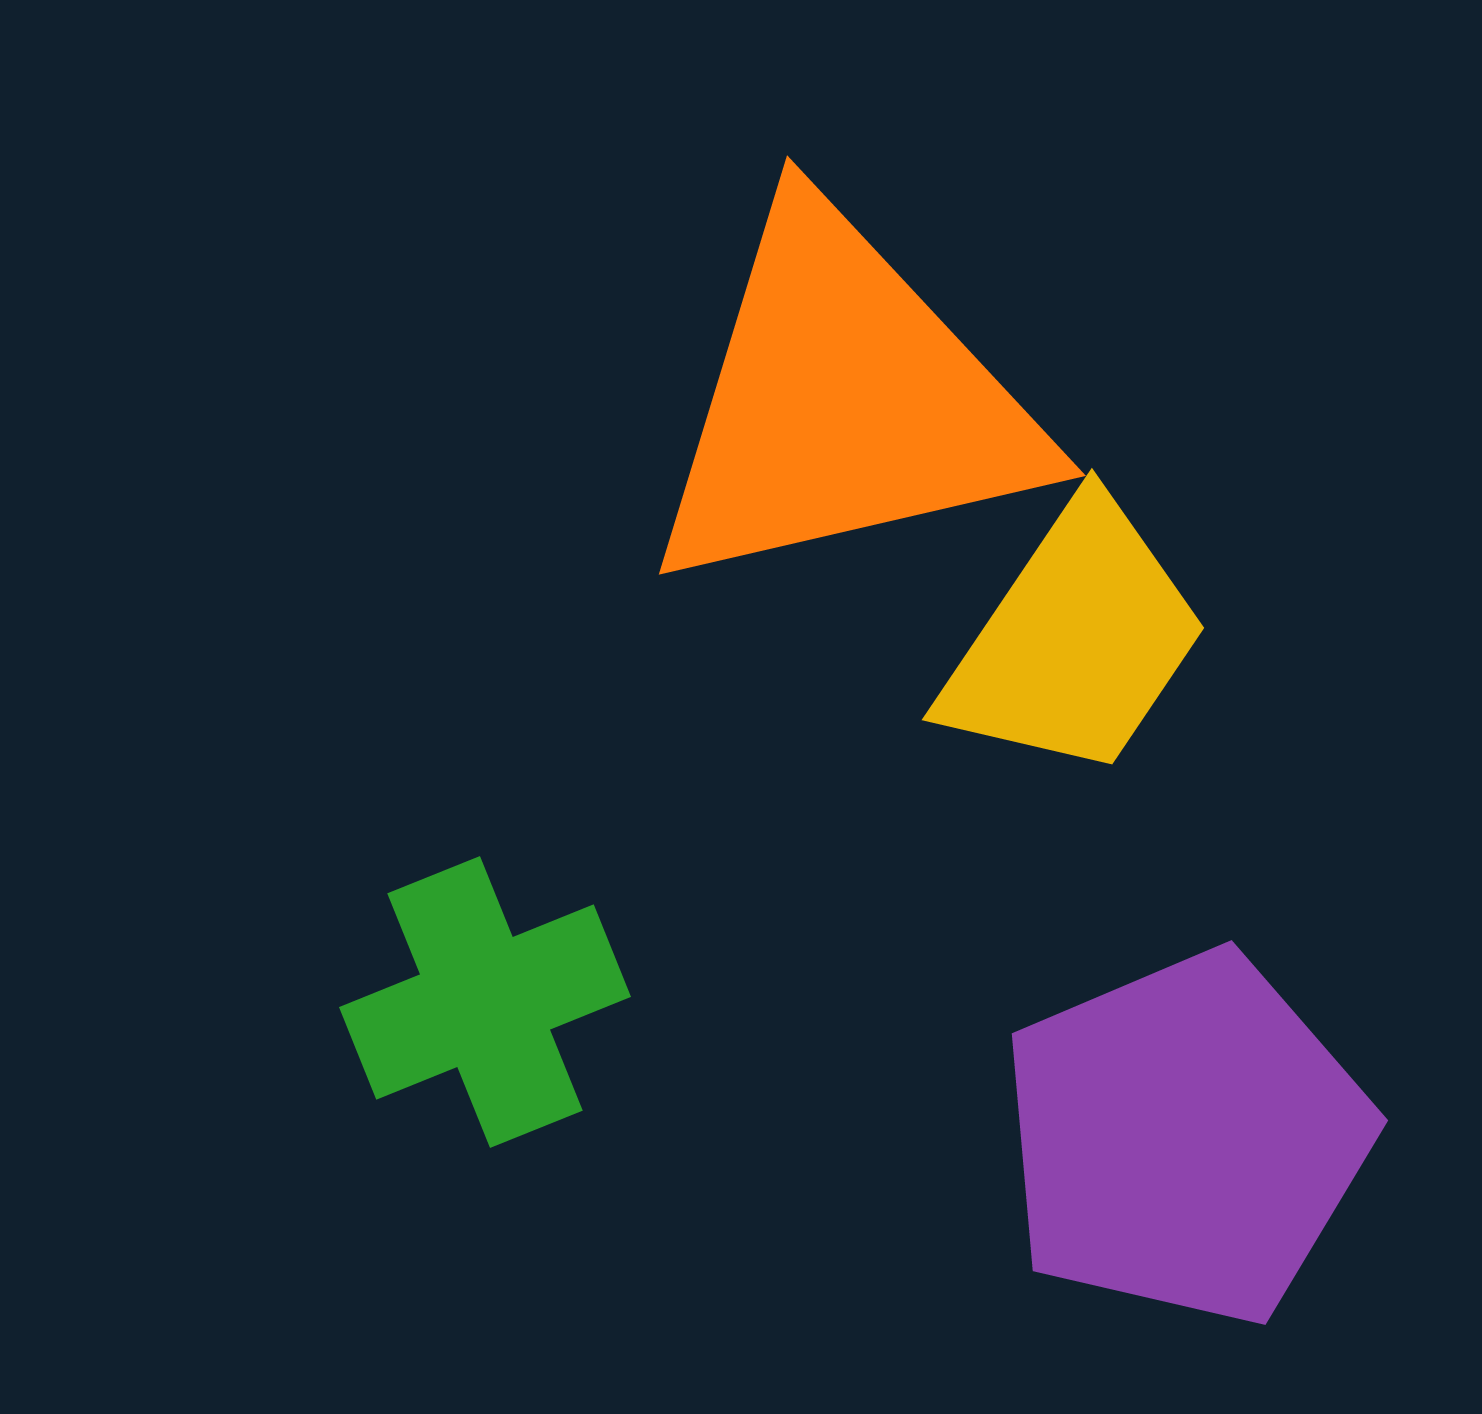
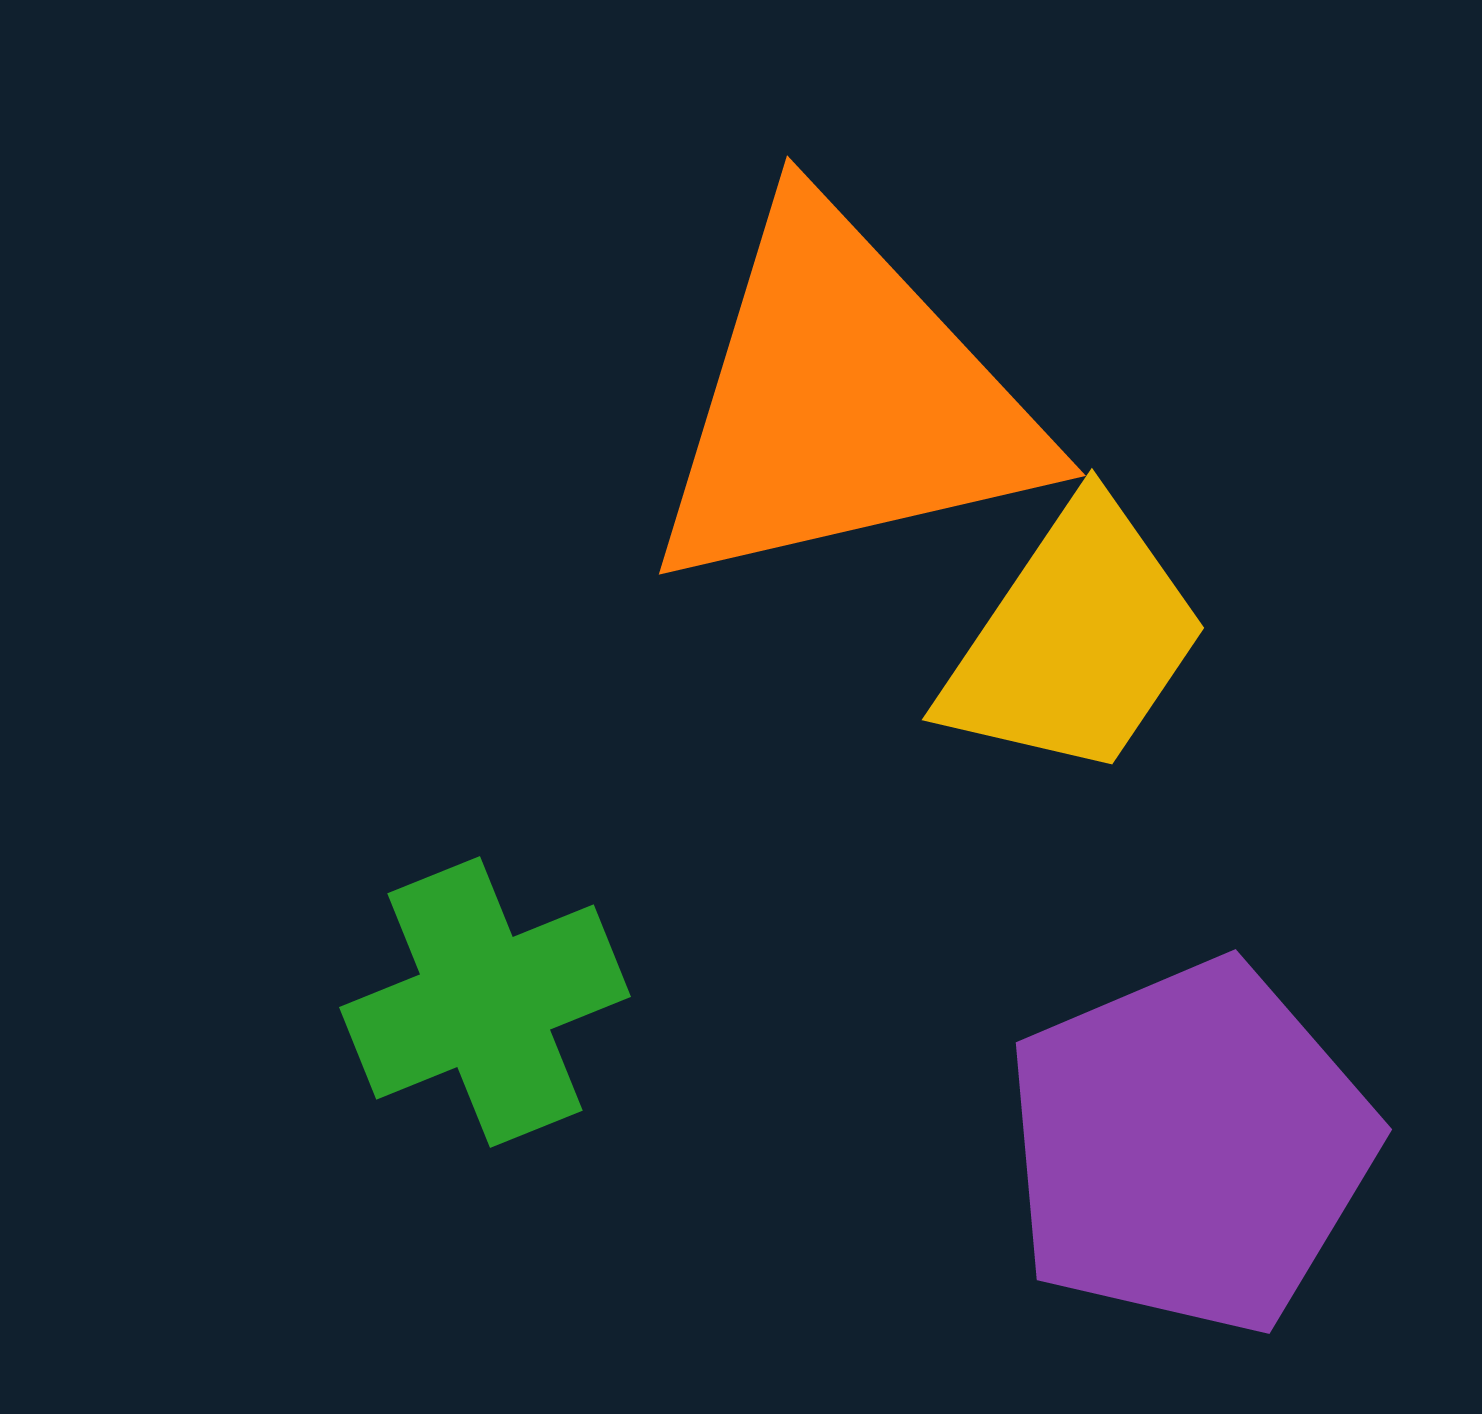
purple pentagon: moved 4 px right, 9 px down
